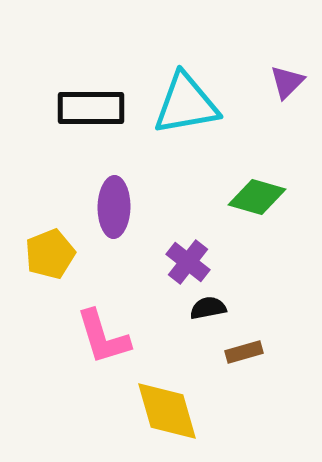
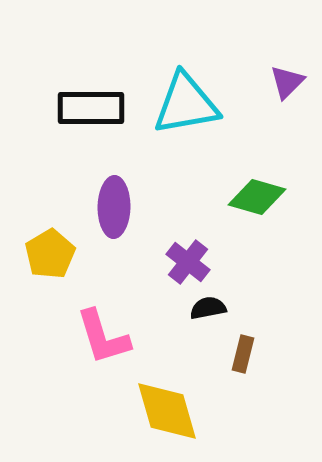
yellow pentagon: rotated 9 degrees counterclockwise
brown rectangle: moved 1 px left, 2 px down; rotated 60 degrees counterclockwise
